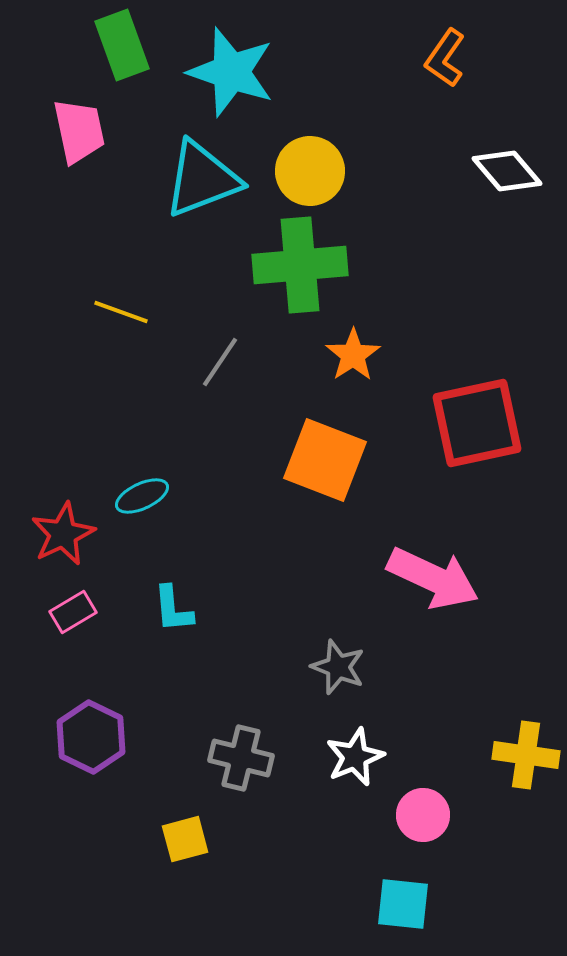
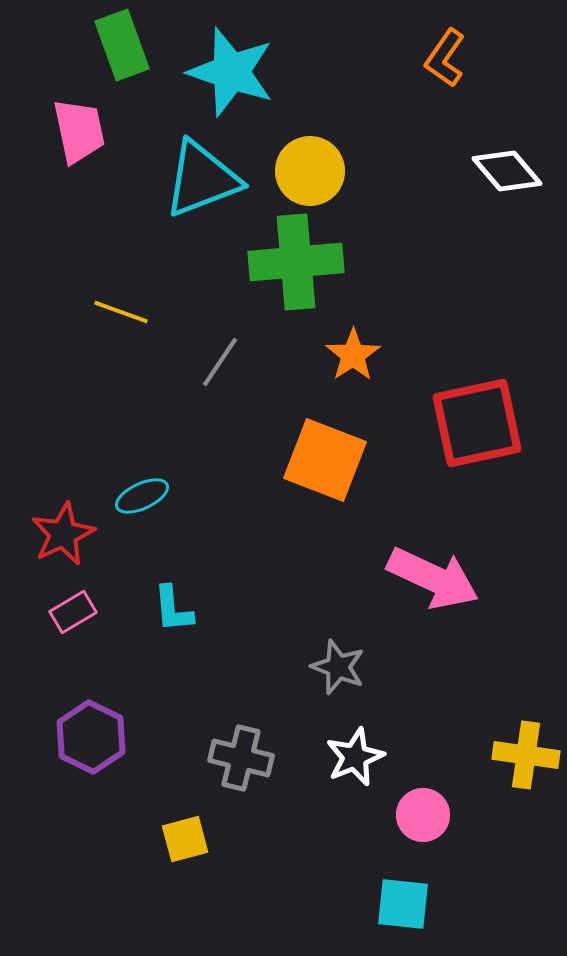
green cross: moved 4 px left, 3 px up
